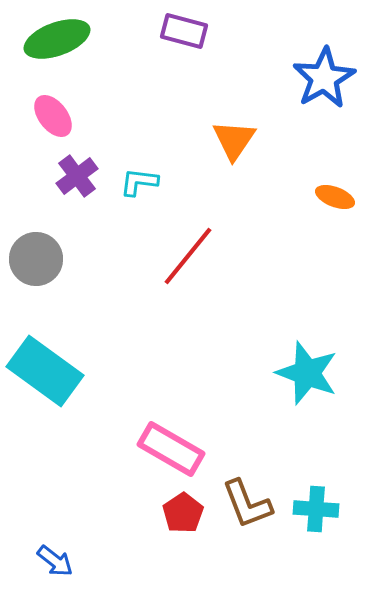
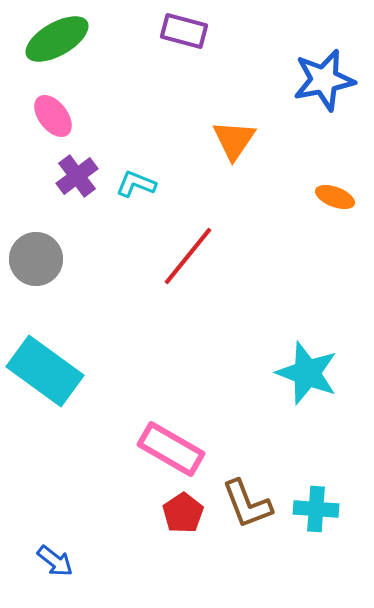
green ellipse: rotated 10 degrees counterclockwise
blue star: moved 2 px down; rotated 18 degrees clockwise
cyan L-shape: moved 3 px left, 2 px down; rotated 15 degrees clockwise
